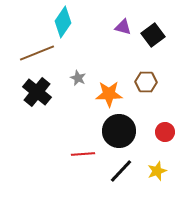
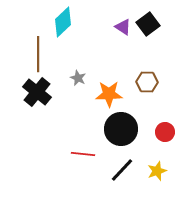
cyan diamond: rotated 12 degrees clockwise
purple triangle: rotated 18 degrees clockwise
black square: moved 5 px left, 11 px up
brown line: moved 1 px right, 1 px down; rotated 68 degrees counterclockwise
brown hexagon: moved 1 px right
black circle: moved 2 px right, 2 px up
red line: rotated 10 degrees clockwise
black line: moved 1 px right, 1 px up
